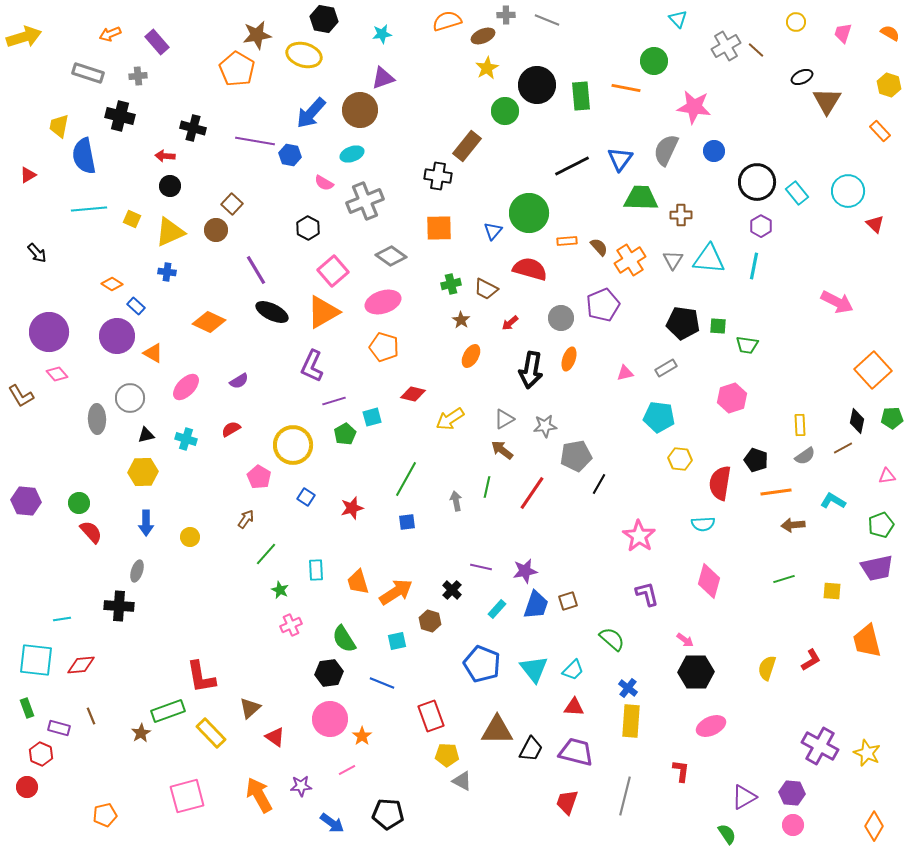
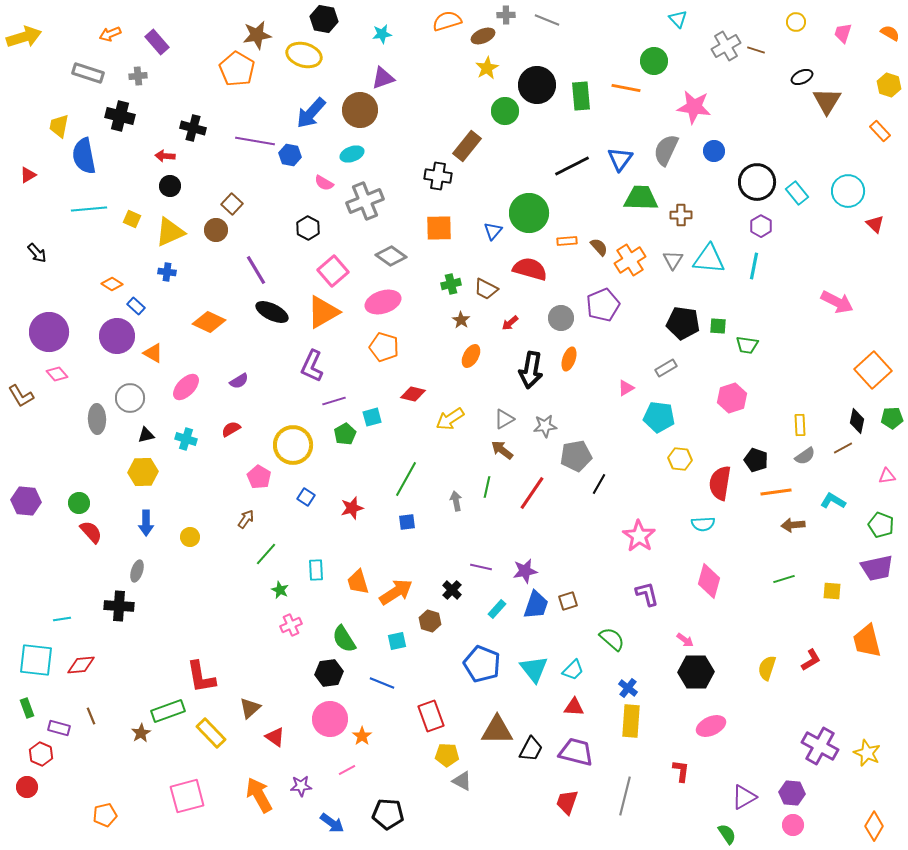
brown line at (756, 50): rotated 24 degrees counterclockwise
pink triangle at (625, 373): moved 1 px right, 15 px down; rotated 18 degrees counterclockwise
green pentagon at (881, 525): rotated 30 degrees counterclockwise
